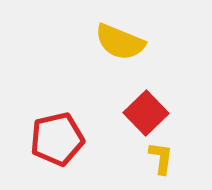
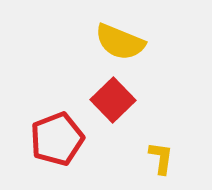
red square: moved 33 px left, 13 px up
red pentagon: rotated 8 degrees counterclockwise
